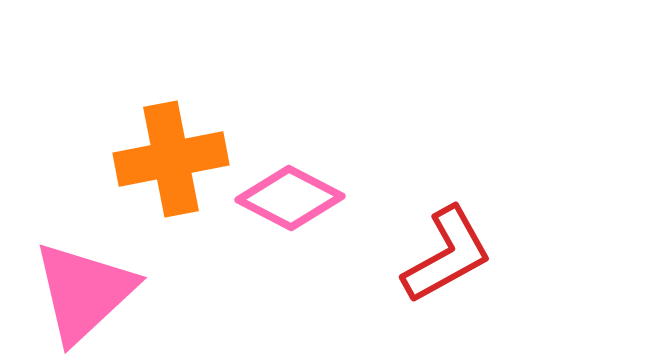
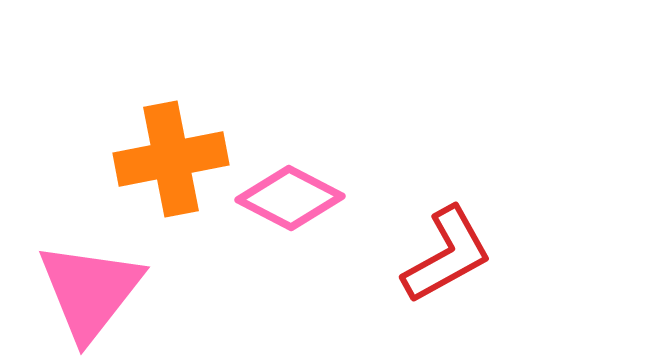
pink triangle: moved 6 px right, 1 px up; rotated 9 degrees counterclockwise
